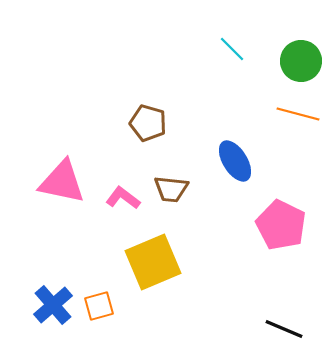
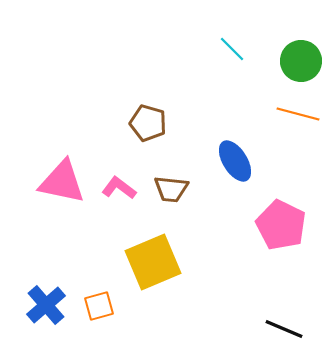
pink L-shape: moved 4 px left, 10 px up
blue cross: moved 7 px left
